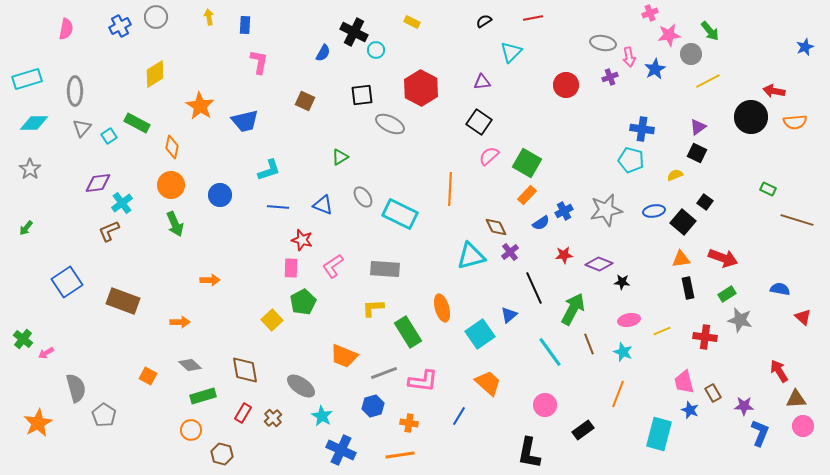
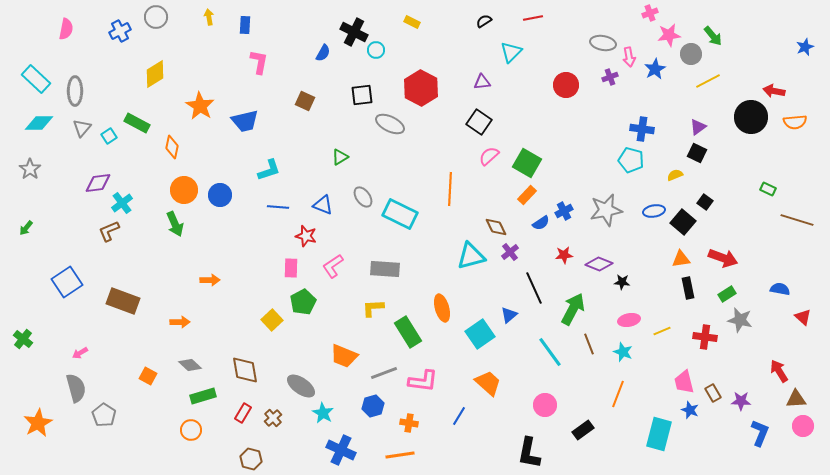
blue cross at (120, 26): moved 5 px down
green arrow at (710, 31): moved 3 px right, 5 px down
cyan rectangle at (27, 79): moved 9 px right; rotated 60 degrees clockwise
cyan diamond at (34, 123): moved 5 px right
orange circle at (171, 185): moved 13 px right, 5 px down
red star at (302, 240): moved 4 px right, 4 px up
pink arrow at (46, 353): moved 34 px right
purple star at (744, 406): moved 3 px left, 5 px up
cyan star at (322, 416): moved 1 px right, 3 px up
brown hexagon at (222, 454): moved 29 px right, 5 px down
